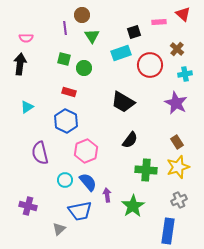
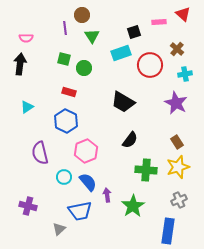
cyan circle: moved 1 px left, 3 px up
